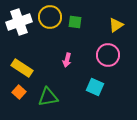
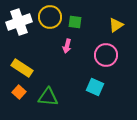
pink circle: moved 2 px left
pink arrow: moved 14 px up
green triangle: rotated 15 degrees clockwise
